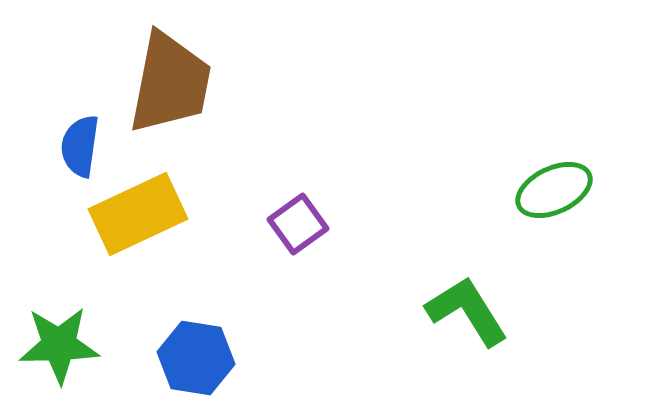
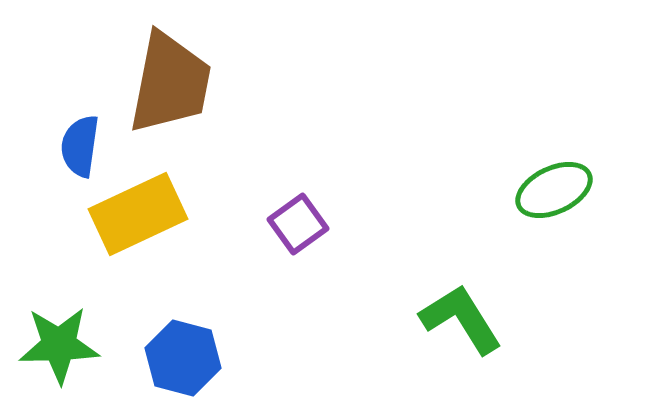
green L-shape: moved 6 px left, 8 px down
blue hexagon: moved 13 px left; rotated 6 degrees clockwise
